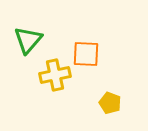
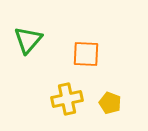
yellow cross: moved 12 px right, 24 px down
